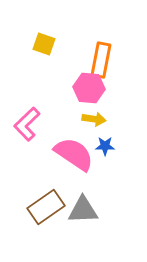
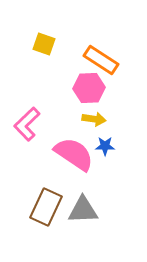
orange rectangle: rotated 68 degrees counterclockwise
pink hexagon: rotated 8 degrees counterclockwise
brown rectangle: rotated 30 degrees counterclockwise
